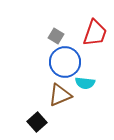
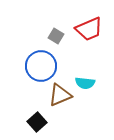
red trapezoid: moved 6 px left, 4 px up; rotated 48 degrees clockwise
blue circle: moved 24 px left, 4 px down
